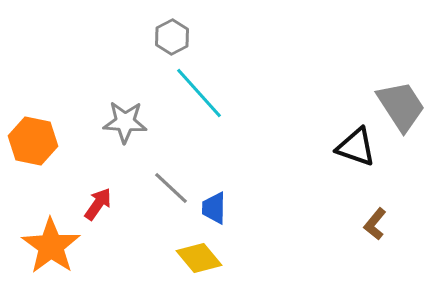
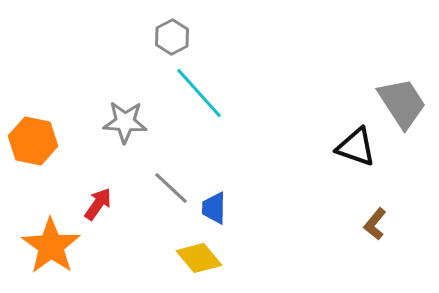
gray trapezoid: moved 1 px right, 3 px up
